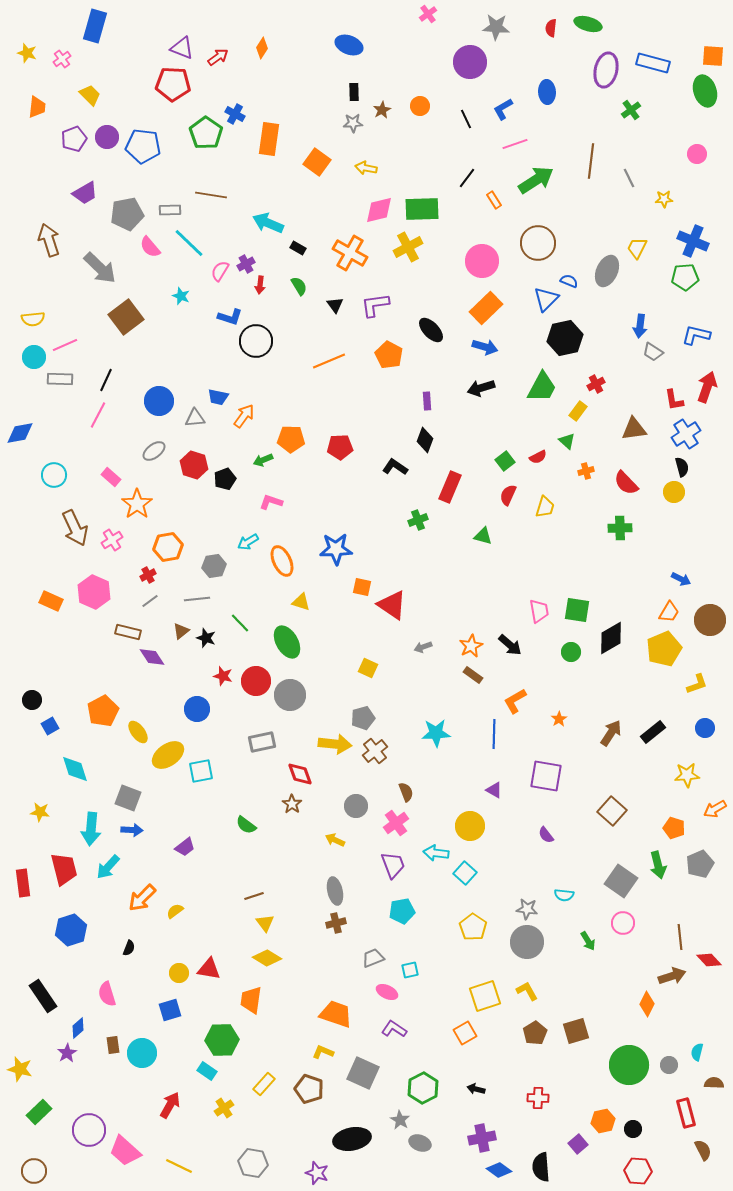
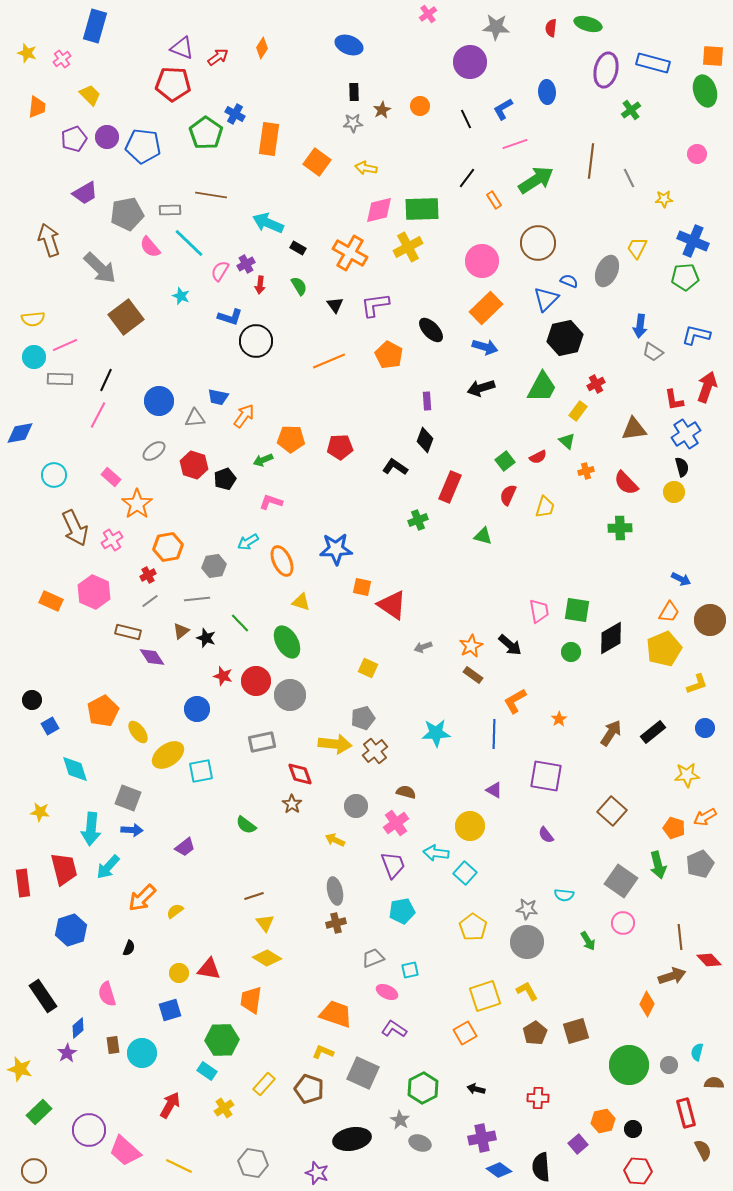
brown semicircle at (406, 792): rotated 54 degrees counterclockwise
orange arrow at (715, 809): moved 10 px left, 8 px down
